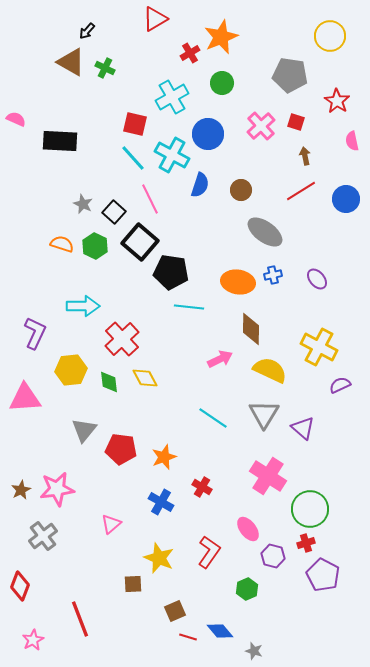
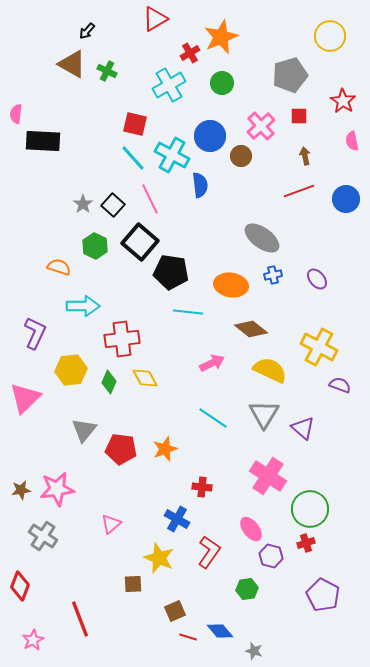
brown triangle at (71, 62): moved 1 px right, 2 px down
green cross at (105, 68): moved 2 px right, 3 px down
gray pentagon at (290, 75): rotated 24 degrees counterclockwise
cyan cross at (172, 97): moved 3 px left, 12 px up
red star at (337, 101): moved 6 px right
pink semicircle at (16, 119): moved 5 px up; rotated 108 degrees counterclockwise
red square at (296, 122): moved 3 px right, 6 px up; rotated 18 degrees counterclockwise
blue circle at (208, 134): moved 2 px right, 2 px down
black rectangle at (60, 141): moved 17 px left
blue semicircle at (200, 185): rotated 25 degrees counterclockwise
brown circle at (241, 190): moved 34 px up
red line at (301, 191): moved 2 px left; rotated 12 degrees clockwise
gray star at (83, 204): rotated 12 degrees clockwise
black square at (114, 212): moved 1 px left, 7 px up
gray ellipse at (265, 232): moved 3 px left, 6 px down
orange semicircle at (62, 244): moved 3 px left, 23 px down
orange ellipse at (238, 282): moved 7 px left, 3 px down
cyan line at (189, 307): moved 1 px left, 5 px down
brown diamond at (251, 329): rotated 52 degrees counterclockwise
red cross at (122, 339): rotated 36 degrees clockwise
pink arrow at (220, 359): moved 8 px left, 4 px down
green diamond at (109, 382): rotated 30 degrees clockwise
purple semicircle at (340, 385): rotated 45 degrees clockwise
pink triangle at (25, 398): rotated 40 degrees counterclockwise
orange star at (164, 457): moved 1 px right, 8 px up
red cross at (202, 487): rotated 24 degrees counterclockwise
brown star at (21, 490): rotated 18 degrees clockwise
blue cross at (161, 502): moved 16 px right, 17 px down
pink ellipse at (248, 529): moved 3 px right
gray cross at (43, 536): rotated 20 degrees counterclockwise
purple hexagon at (273, 556): moved 2 px left
purple pentagon at (323, 575): moved 20 px down
green hexagon at (247, 589): rotated 15 degrees clockwise
